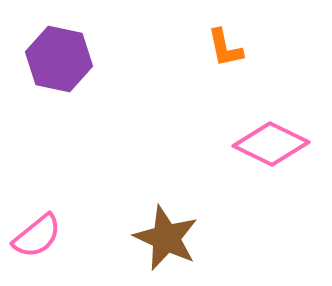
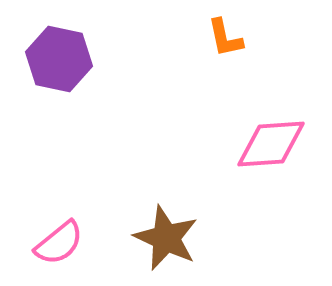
orange L-shape: moved 10 px up
pink diamond: rotated 30 degrees counterclockwise
pink semicircle: moved 22 px right, 7 px down
